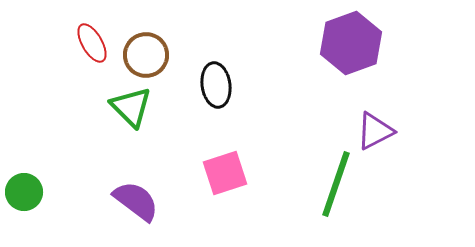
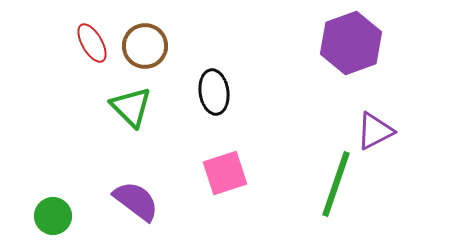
brown circle: moved 1 px left, 9 px up
black ellipse: moved 2 px left, 7 px down
green circle: moved 29 px right, 24 px down
